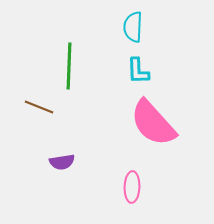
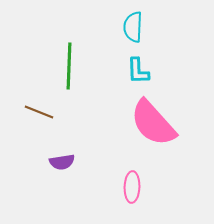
brown line: moved 5 px down
